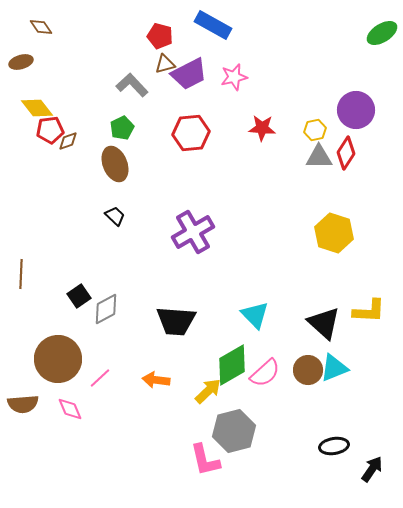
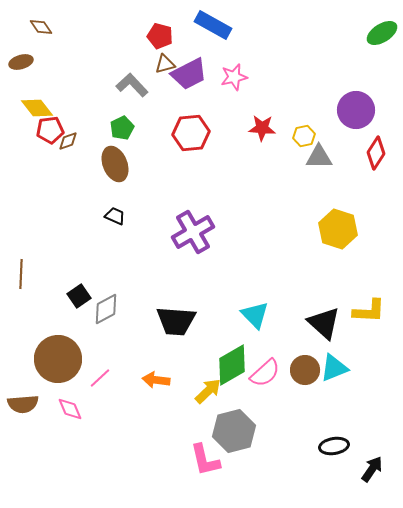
yellow hexagon at (315, 130): moved 11 px left, 6 px down
red diamond at (346, 153): moved 30 px right
black trapezoid at (115, 216): rotated 20 degrees counterclockwise
yellow hexagon at (334, 233): moved 4 px right, 4 px up
brown circle at (308, 370): moved 3 px left
